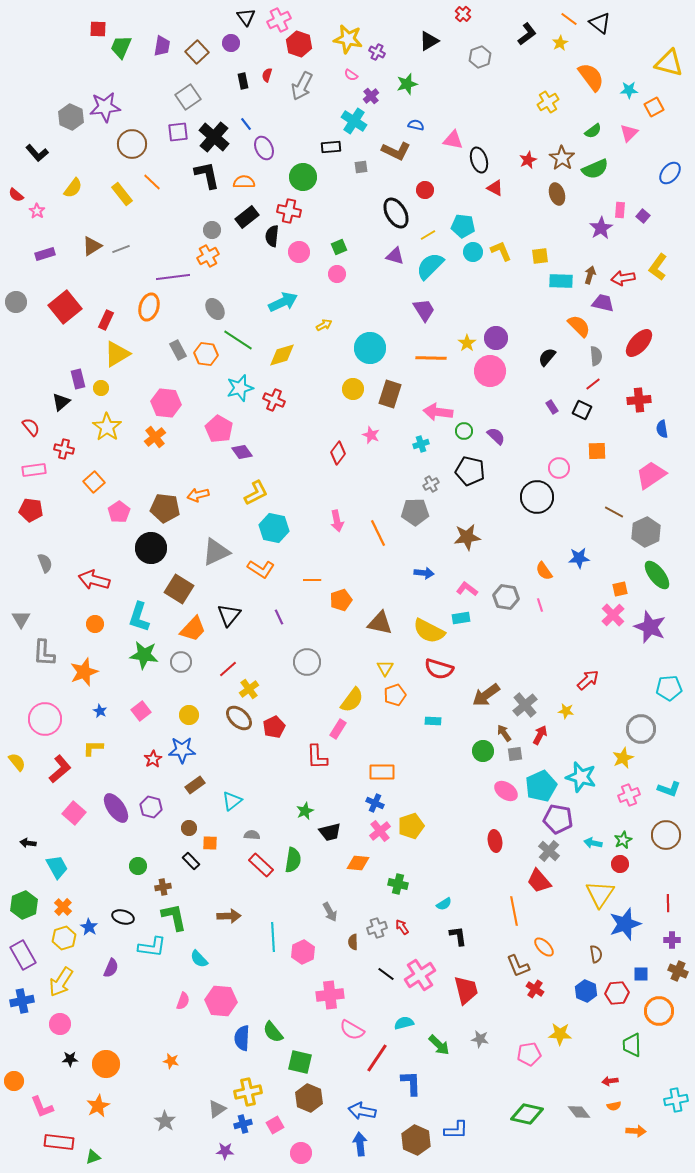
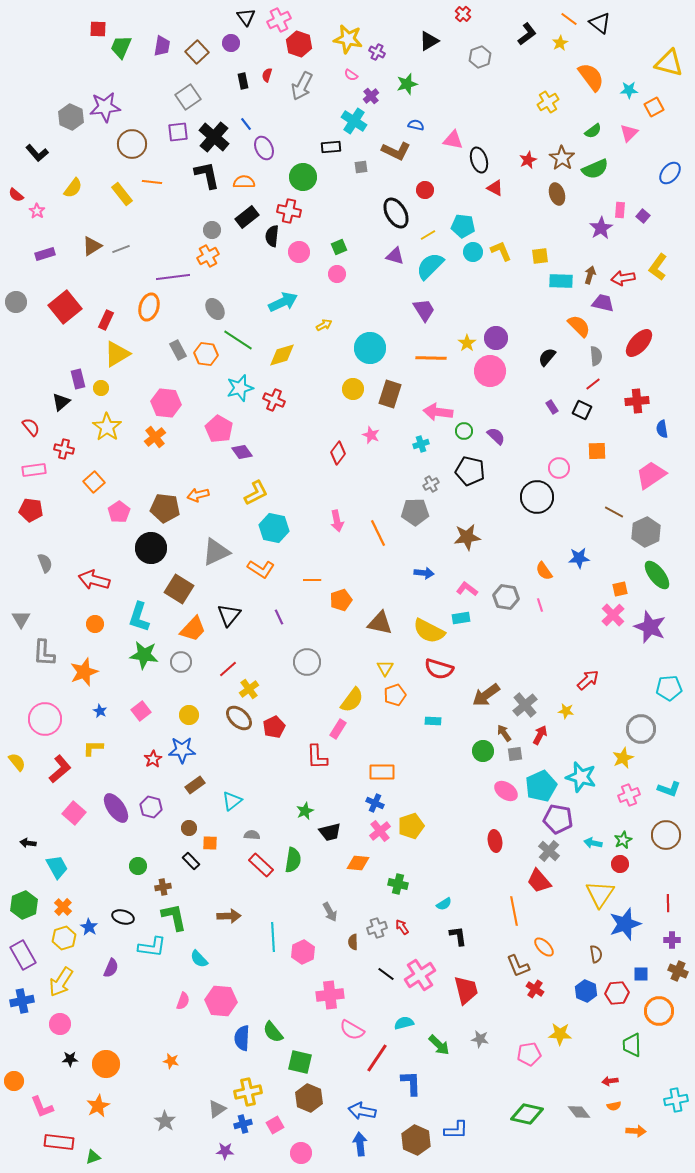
orange line at (152, 182): rotated 36 degrees counterclockwise
red cross at (639, 400): moved 2 px left, 1 px down
